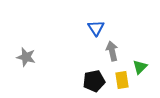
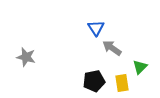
gray arrow: moved 3 px up; rotated 42 degrees counterclockwise
yellow rectangle: moved 3 px down
